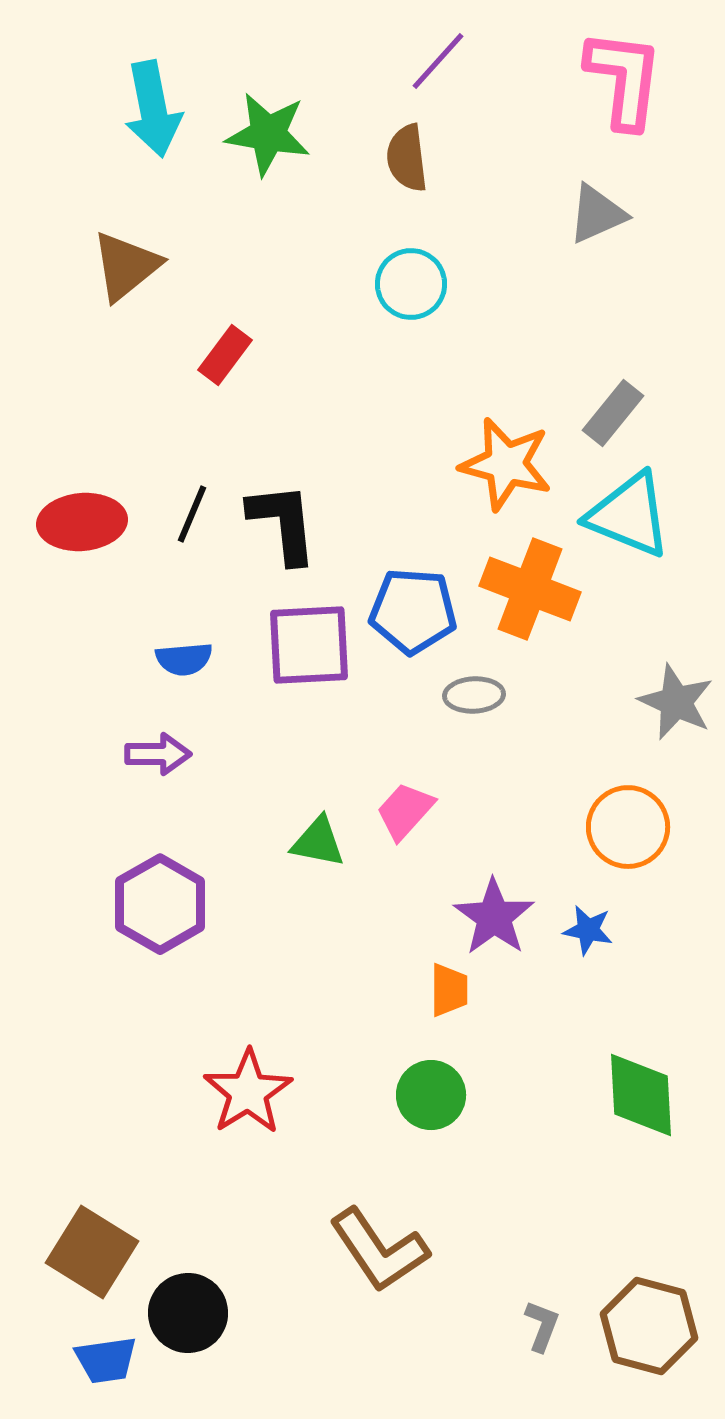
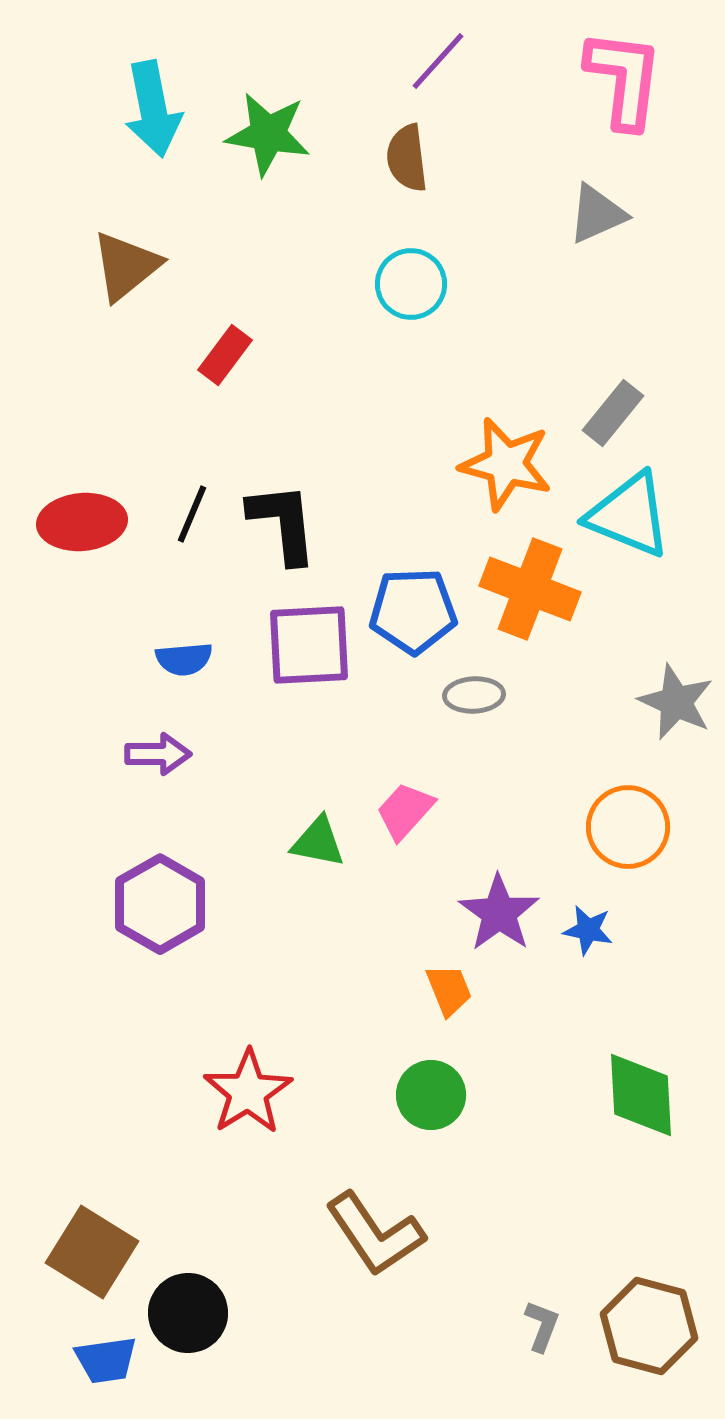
blue pentagon: rotated 6 degrees counterclockwise
purple star: moved 5 px right, 4 px up
orange trapezoid: rotated 22 degrees counterclockwise
brown L-shape: moved 4 px left, 16 px up
